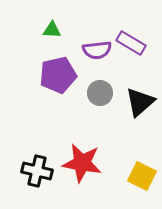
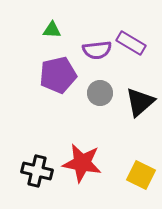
yellow square: moved 1 px left, 1 px up
